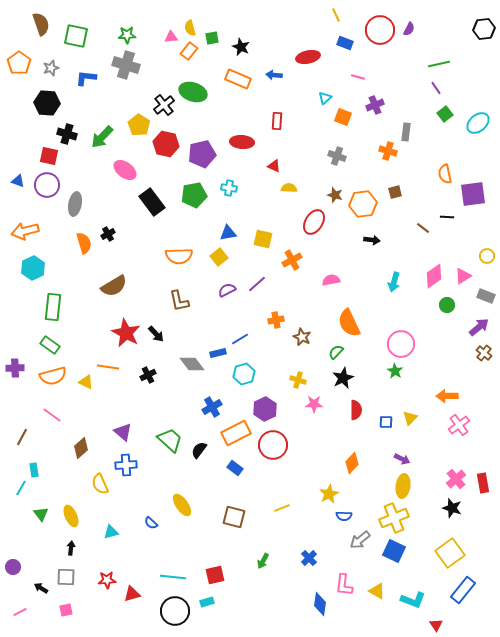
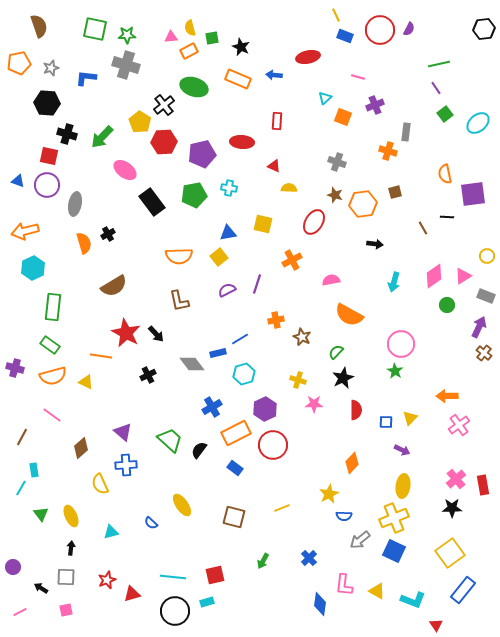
brown semicircle at (41, 24): moved 2 px left, 2 px down
green square at (76, 36): moved 19 px right, 7 px up
blue rectangle at (345, 43): moved 7 px up
orange rectangle at (189, 51): rotated 24 degrees clockwise
orange pentagon at (19, 63): rotated 25 degrees clockwise
green ellipse at (193, 92): moved 1 px right, 5 px up
yellow pentagon at (139, 125): moved 1 px right, 3 px up
red hexagon at (166, 144): moved 2 px left, 2 px up; rotated 15 degrees counterclockwise
gray cross at (337, 156): moved 6 px down
brown line at (423, 228): rotated 24 degrees clockwise
yellow square at (263, 239): moved 15 px up
black arrow at (372, 240): moved 3 px right, 4 px down
purple line at (257, 284): rotated 30 degrees counterclockwise
orange semicircle at (349, 323): moved 8 px up; rotated 36 degrees counterclockwise
purple arrow at (479, 327): rotated 25 degrees counterclockwise
orange line at (108, 367): moved 7 px left, 11 px up
purple cross at (15, 368): rotated 18 degrees clockwise
purple arrow at (402, 459): moved 9 px up
red rectangle at (483, 483): moved 2 px down
black star at (452, 508): rotated 18 degrees counterclockwise
red star at (107, 580): rotated 18 degrees counterclockwise
